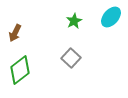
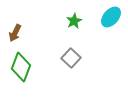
green diamond: moved 1 px right, 3 px up; rotated 32 degrees counterclockwise
